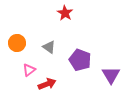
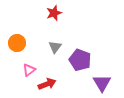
red star: moved 11 px left; rotated 21 degrees clockwise
gray triangle: moved 6 px right; rotated 32 degrees clockwise
purple triangle: moved 9 px left, 8 px down
